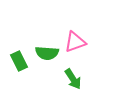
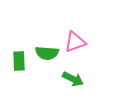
green rectangle: rotated 24 degrees clockwise
green arrow: rotated 30 degrees counterclockwise
